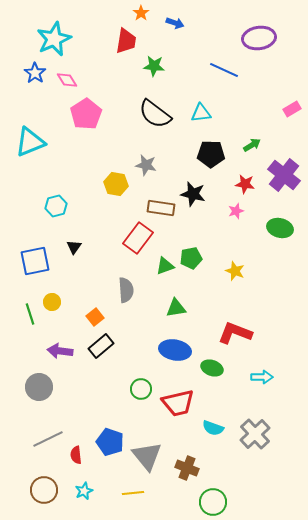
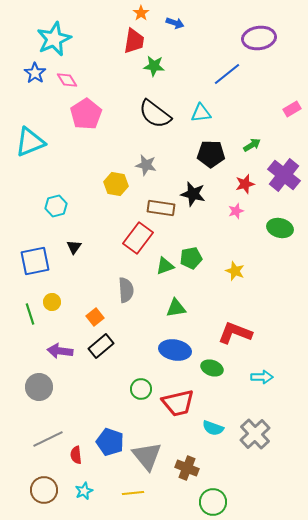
red trapezoid at (126, 41): moved 8 px right
blue line at (224, 70): moved 3 px right, 4 px down; rotated 64 degrees counterclockwise
red star at (245, 184): rotated 24 degrees counterclockwise
